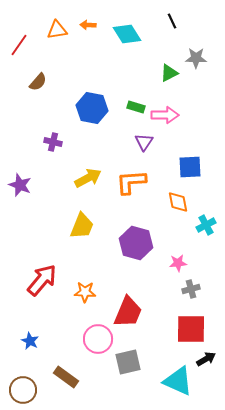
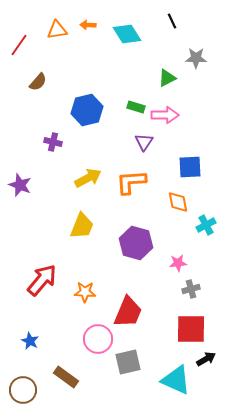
green triangle: moved 2 px left, 5 px down
blue hexagon: moved 5 px left, 2 px down; rotated 24 degrees counterclockwise
cyan triangle: moved 2 px left, 1 px up
